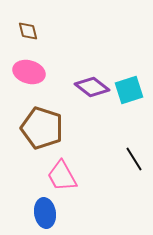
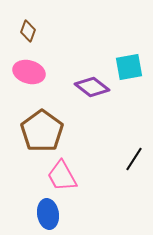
brown diamond: rotated 35 degrees clockwise
cyan square: moved 23 px up; rotated 8 degrees clockwise
brown pentagon: moved 3 px down; rotated 18 degrees clockwise
black line: rotated 65 degrees clockwise
blue ellipse: moved 3 px right, 1 px down
